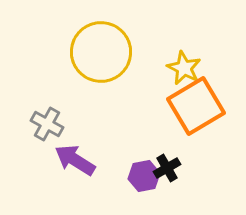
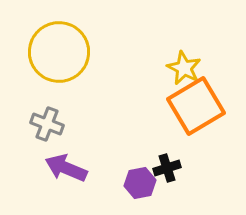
yellow circle: moved 42 px left
gray cross: rotated 8 degrees counterclockwise
purple arrow: moved 9 px left, 8 px down; rotated 9 degrees counterclockwise
black cross: rotated 12 degrees clockwise
purple hexagon: moved 4 px left, 7 px down
